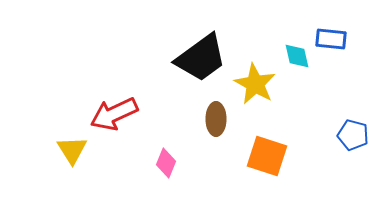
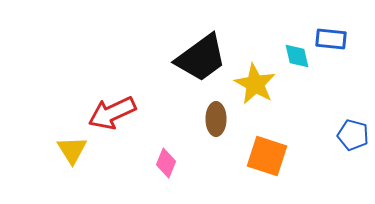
red arrow: moved 2 px left, 1 px up
